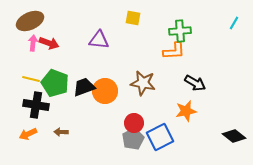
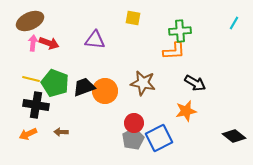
purple triangle: moved 4 px left
blue square: moved 1 px left, 1 px down
